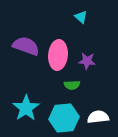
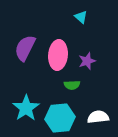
purple semicircle: moved 1 px left, 2 px down; rotated 84 degrees counterclockwise
purple star: rotated 24 degrees counterclockwise
cyan hexagon: moved 4 px left
